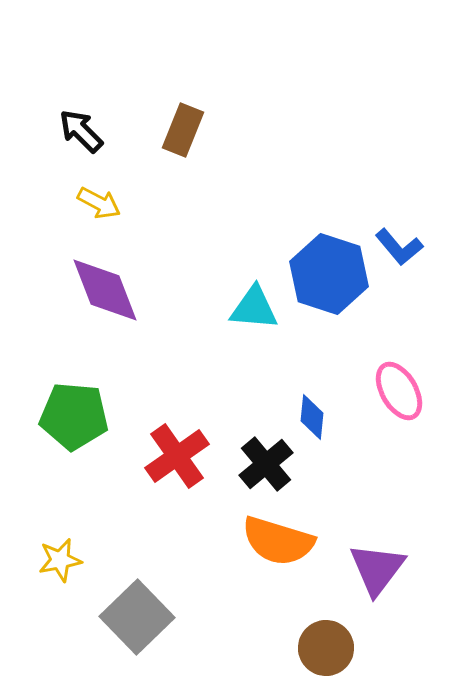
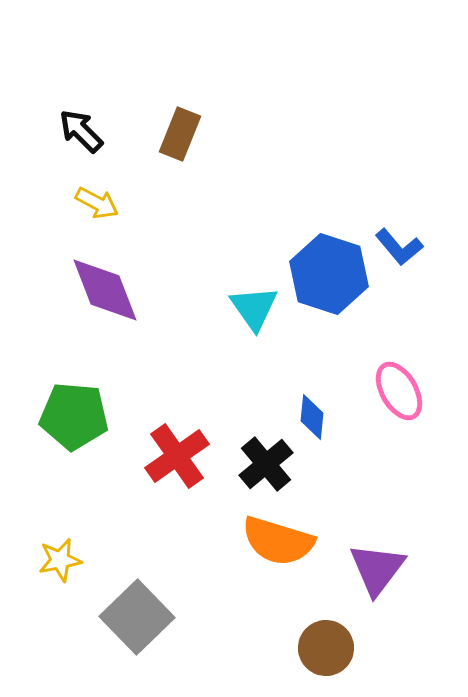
brown rectangle: moved 3 px left, 4 px down
yellow arrow: moved 2 px left
cyan triangle: rotated 50 degrees clockwise
